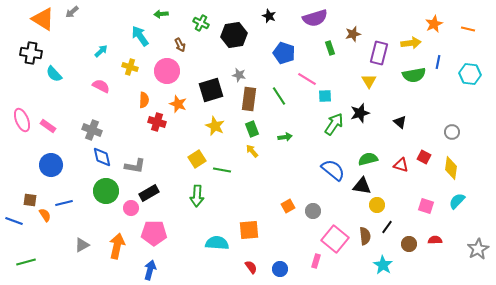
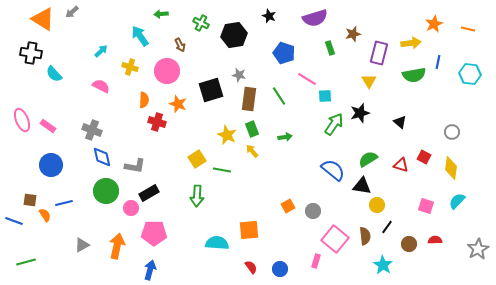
yellow star at (215, 126): moved 12 px right, 9 px down
green semicircle at (368, 159): rotated 18 degrees counterclockwise
